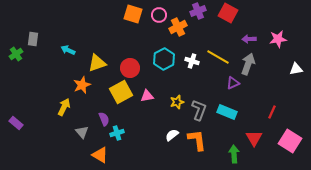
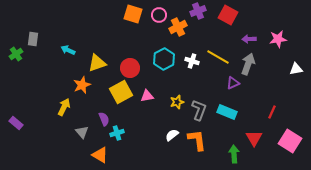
red square: moved 2 px down
